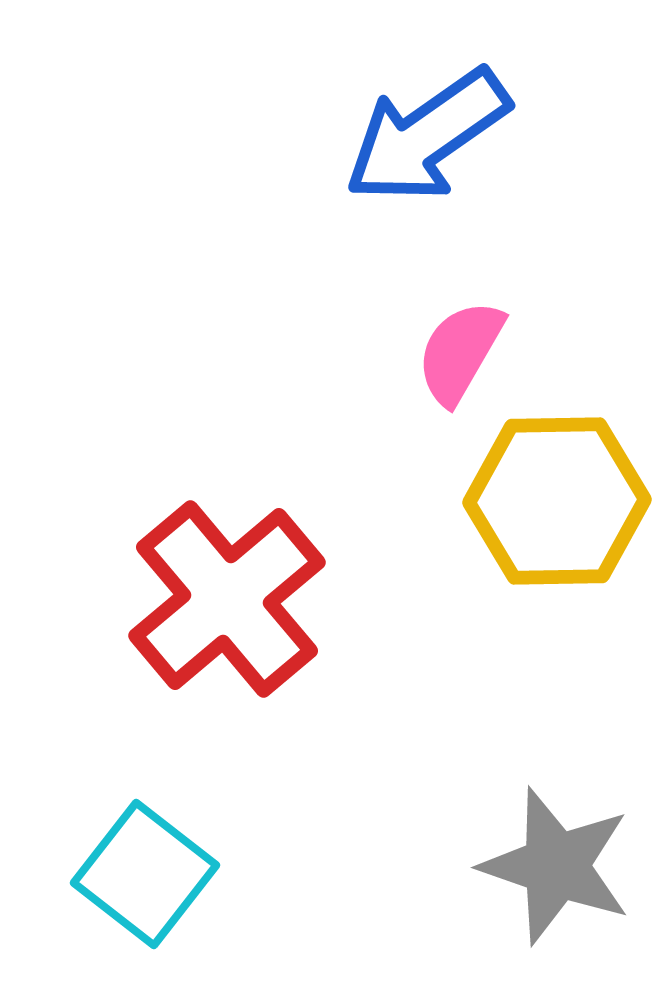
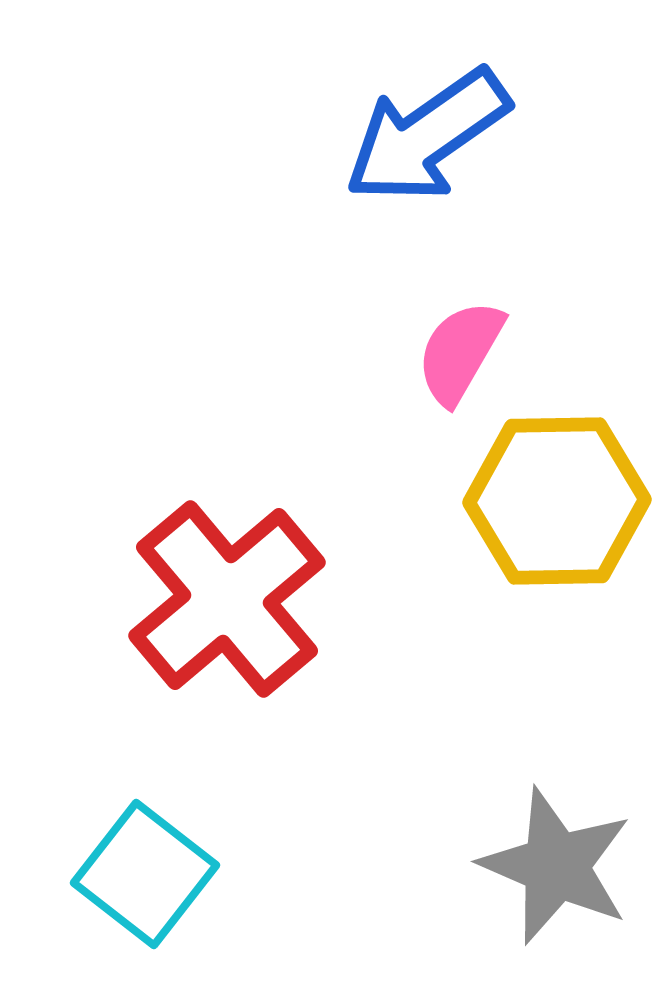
gray star: rotated 4 degrees clockwise
